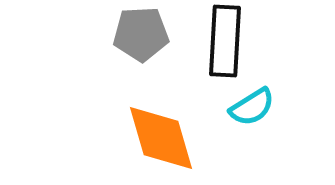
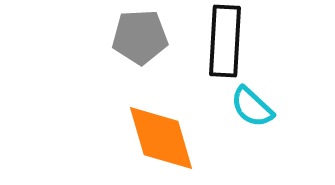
gray pentagon: moved 1 px left, 3 px down
cyan semicircle: rotated 75 degrees clockwise
